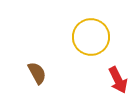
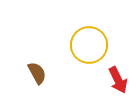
yellow circle: moved 2 px left, 8 px down
